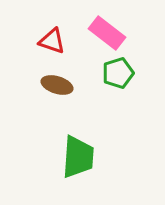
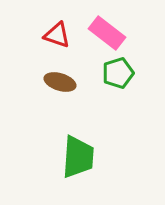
red triangle: moved 5 px right, 6 px up
brown ellipse: moved 3 px right, 3 px up
